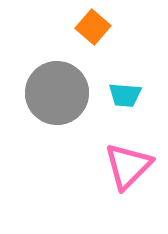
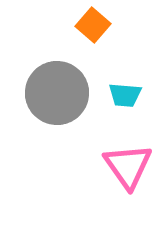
orange square: moved 2 px up
pink triangle: rotated 20 degrees counterclockwise
